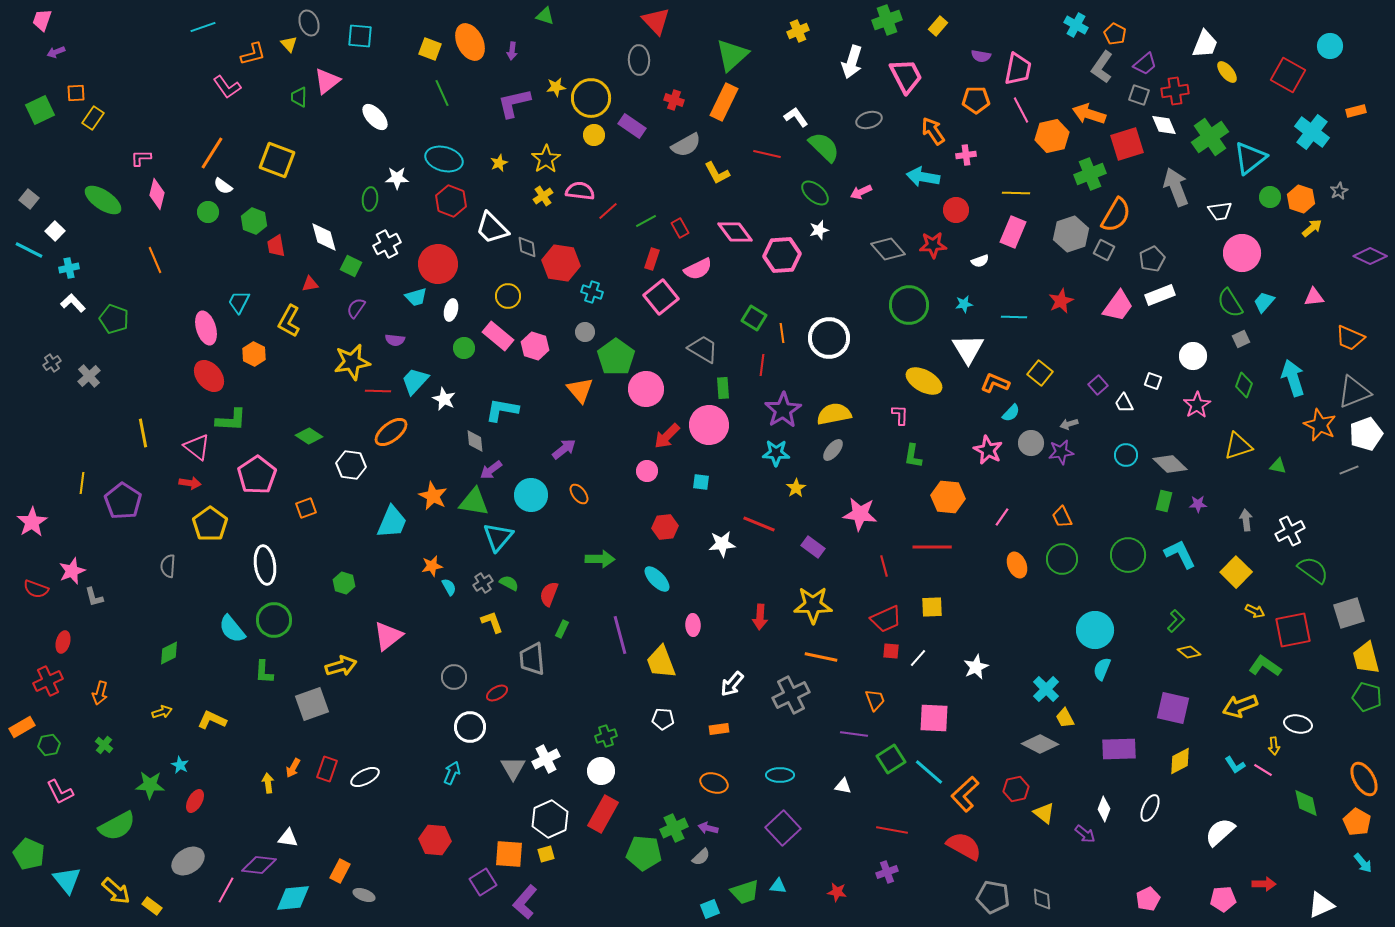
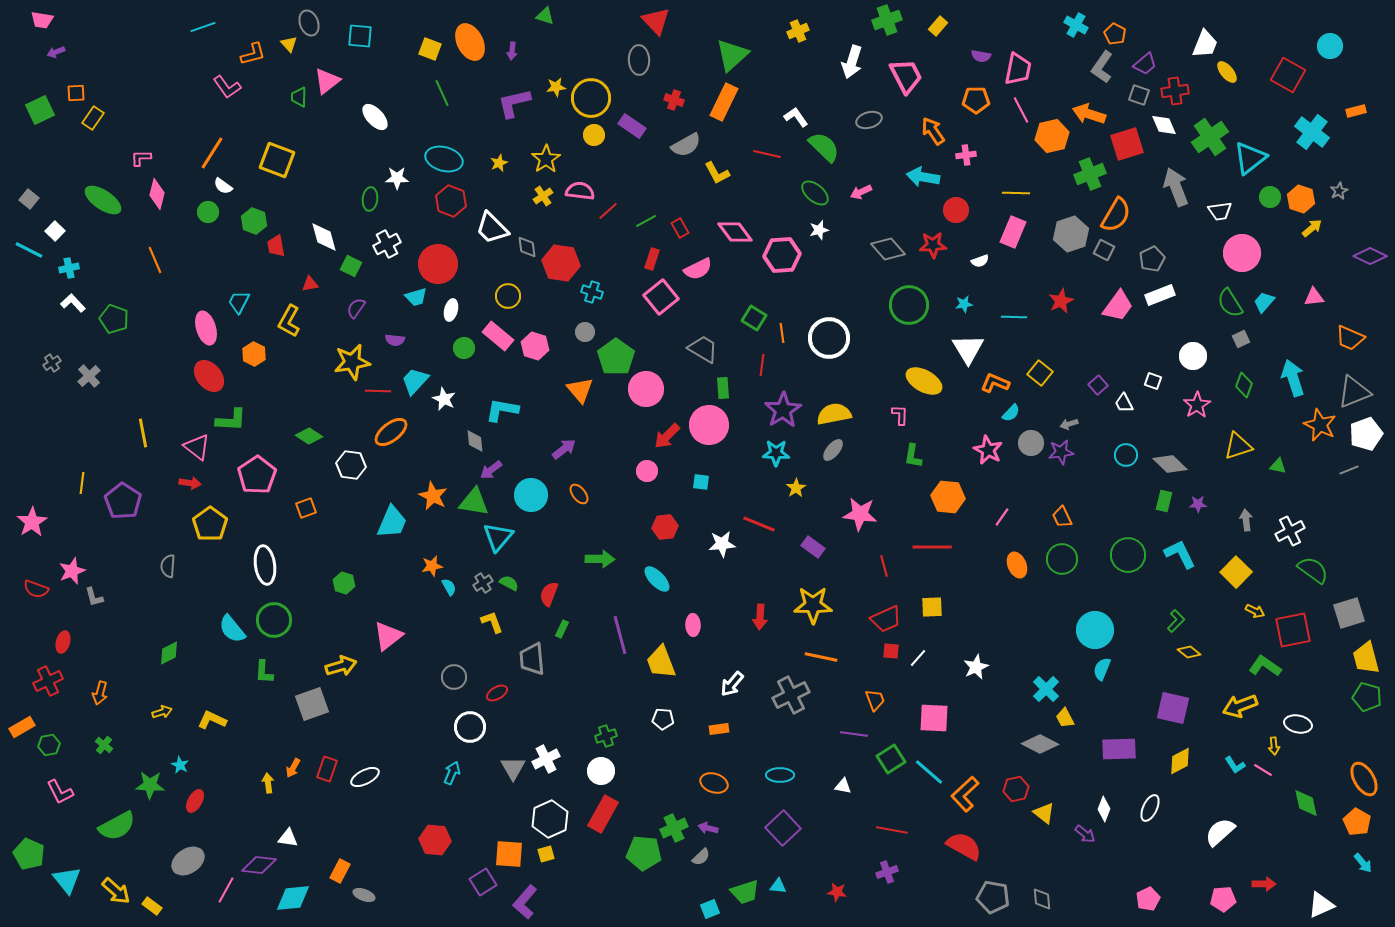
pink trapezoid at (42, 20): rotated 100 degrees counterclockwise
